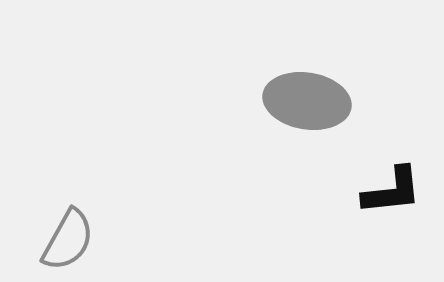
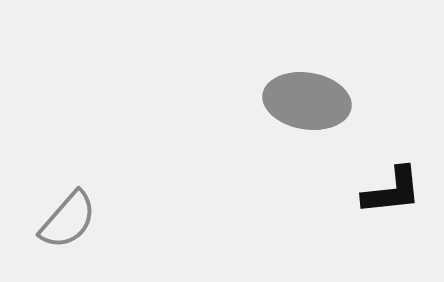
gray semicircle: moved 20 px up; rotated 12 degrees clockwise
